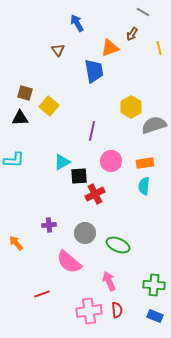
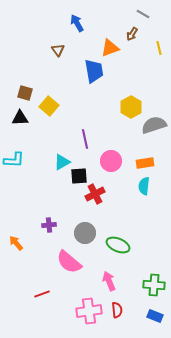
gray line: moved 2 px down
purple line: moved 7 px left, 8 px down; rotated 24 degrees counterclockwise
